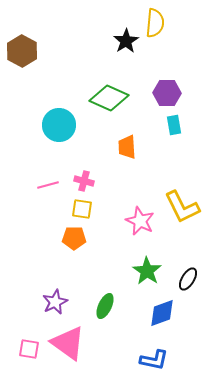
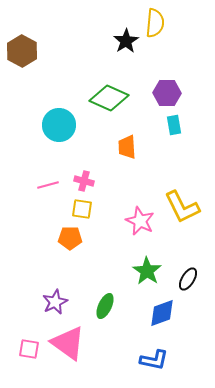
orange pentagon: moved 4 px left
